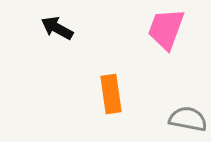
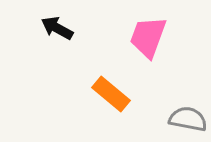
pink trapezoid: moved 18 px left, 8 px down
orange rectangle: rotated 42 degrees counterclockwise
